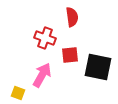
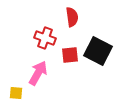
black square: moved 16 px up; rotated 16 degrees clockwise
pink arrow: moved 4 px left, 2 px up
yellow square: moved 2 px left; rotated 16 degrees counterclockwise
